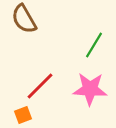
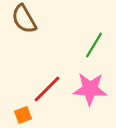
red line: moved 7 px right, 3 px down
